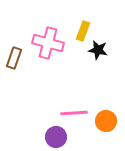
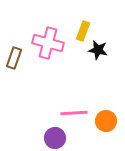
purple circle: moved 1 px left, 1 px down
